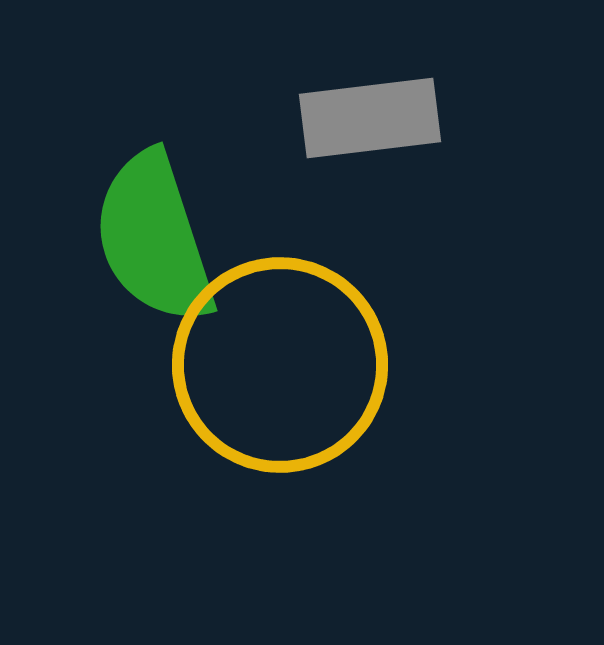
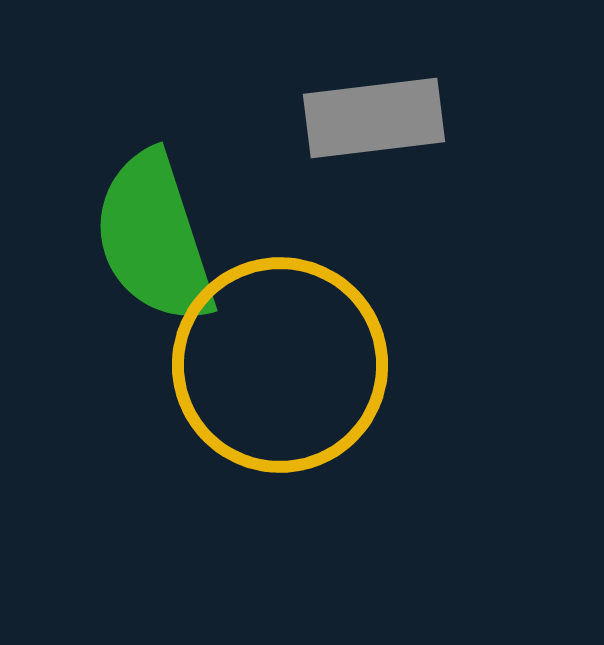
gray rectangle: moved 4 px right
